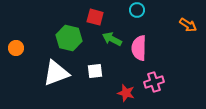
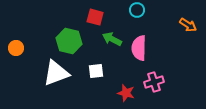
green hexagon: moved 3 px down
white square: moved 1 px right
